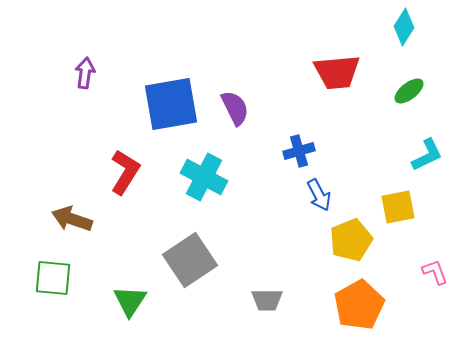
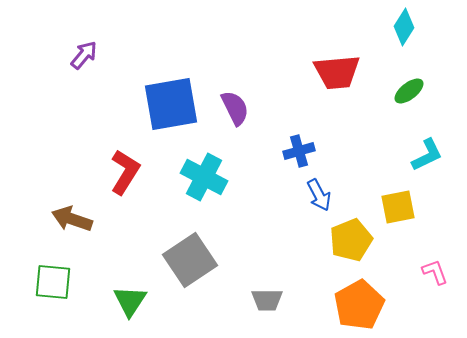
purple arrow: moved 1 px left, 18 px up; rotated 32 degrees clockwise
green square: moved 4 px down
